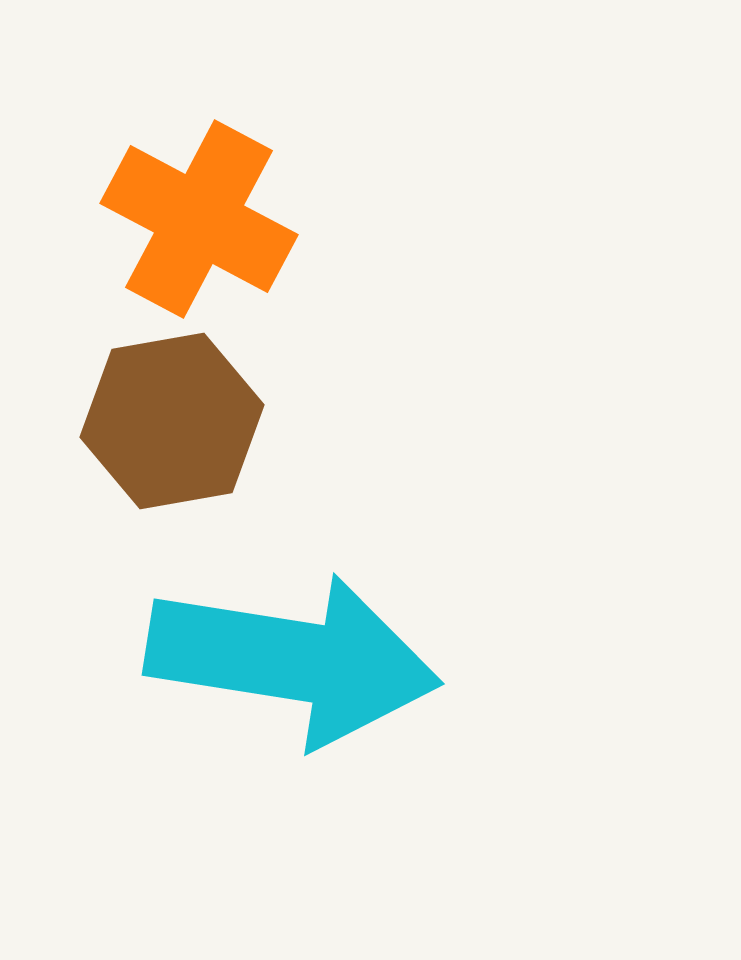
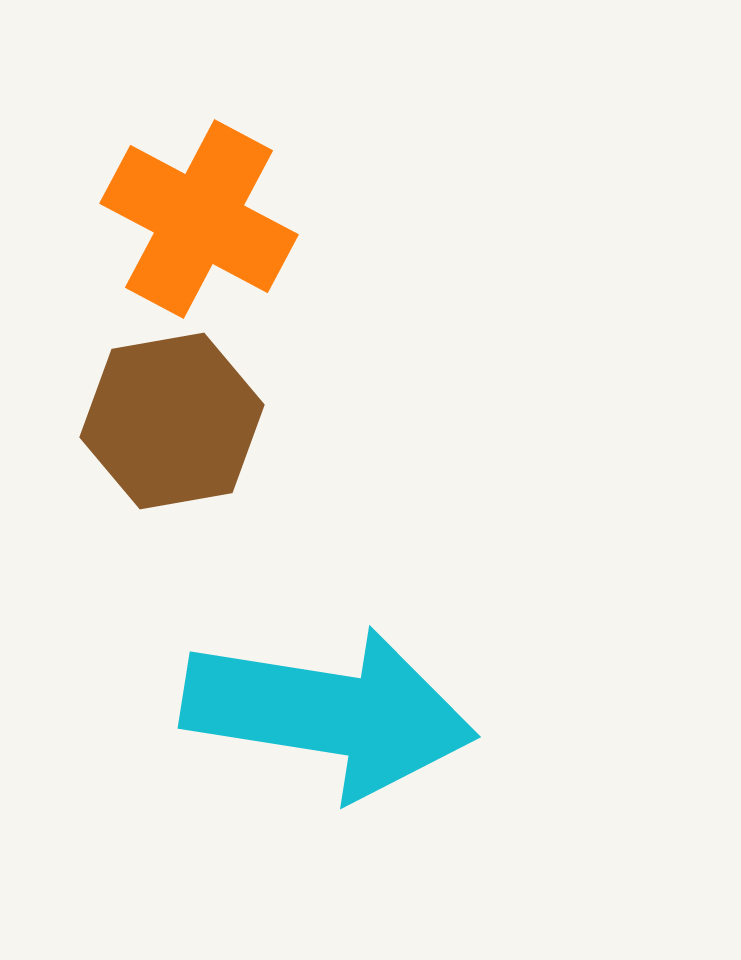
cyan arrow: moved 36 px right, 53 px down
